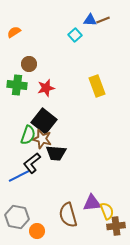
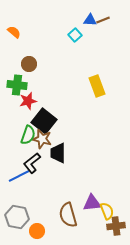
orange semicircle: rotated 72 degrees clockwise
red star: moved 18 px left, 13 px down
black trapezoid: moved 2 px right; rotated 85 degrees clockwise
